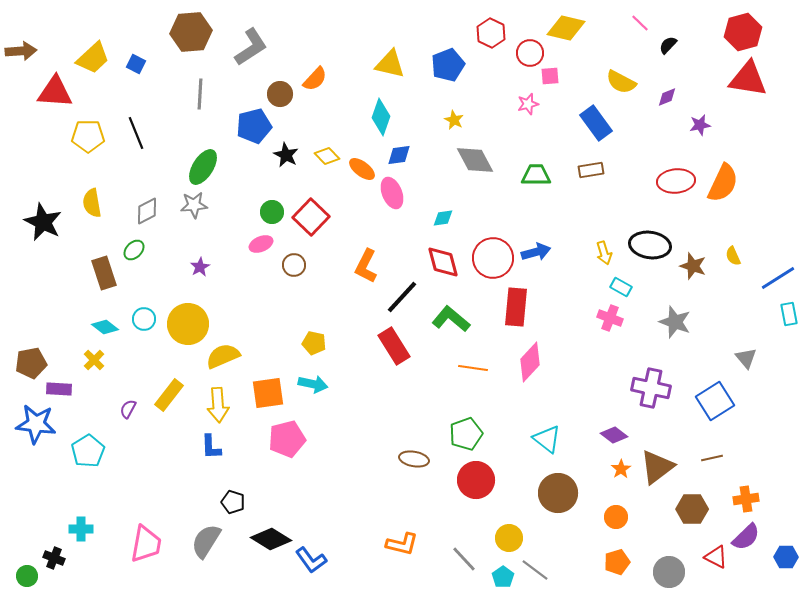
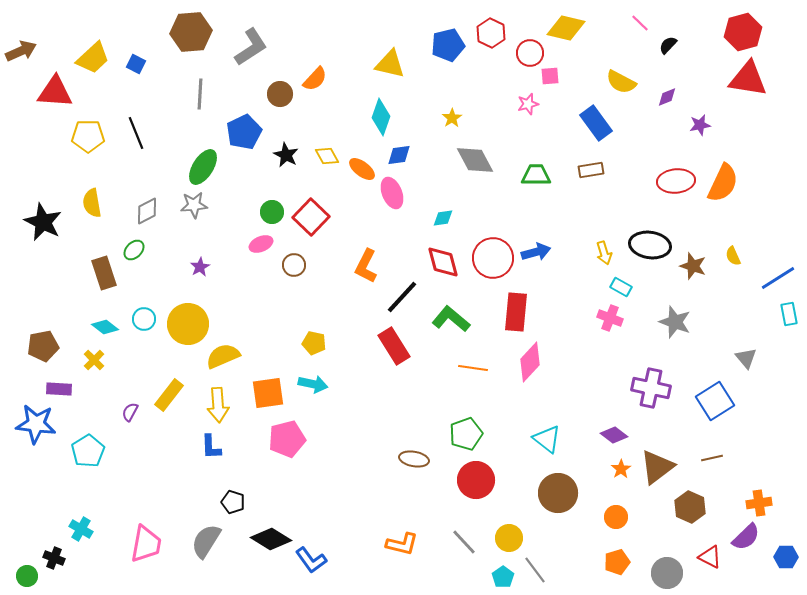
brown arrow at (21, 51): rotated 20 degrees counterclockwise
blue pentagon at (448, 65): moved 20 px up; rotated 8 degrees clockwise
yellow star at (454, 120): moved 2 px left, 2 px up; rotated 12 degrees clockwise
blue pentagon at (254, 126): moved 10 px left, 6 px down; rotated 12 degrees counterclockwise
yellow diamond at (327, 156): rotated 15 degrees clockwise
red rectangle at (516, 307): moved 5 px down
brown pentagon at (31, 363): moved 12 px right, 17 px up
purple semicircle at (128, 409): moved 2 px right, 3 px down
orange cross at (746, 499): moved 13 px right, 4 px down
brown hexagon at (692, 509): moved 2 px left, 2 px up; rotated 24 degrees clockwise
cyan cross at (81, 529): rotated 30 degrees clockwise
red triangle at (716, 557): moved 6 px left
gray line at (464, 559): moved 17 px up
gray line at (535, 570): rotated 16 degrees clockwise
gray circle at (669, 572): moved 2 px left, 1 px down
